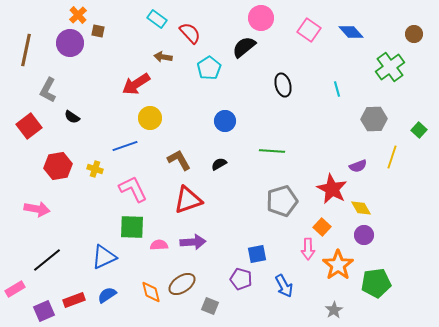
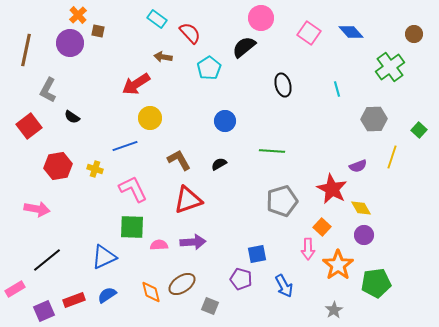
pink square at (309, 30): moved 3 px down
